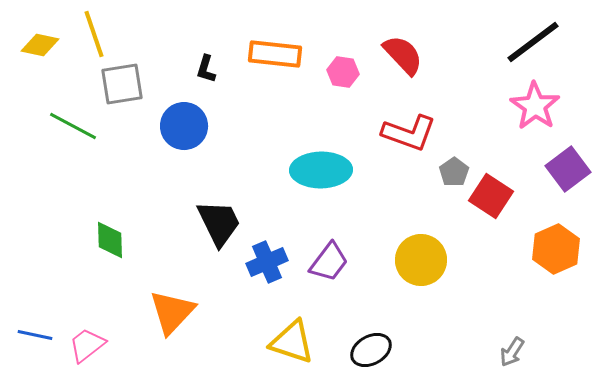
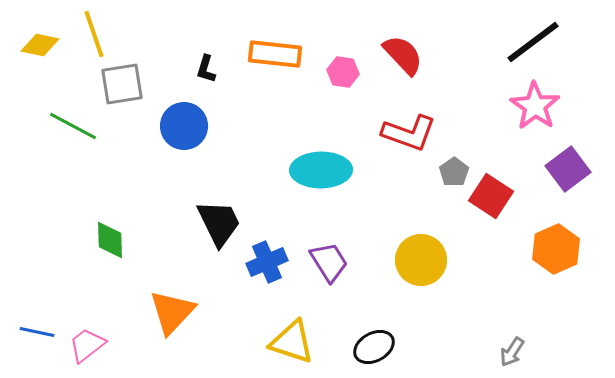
purple trapezoid: rotated 69 degrees counterclockwise
blue line: moved 2 px right, 3 px up
black ellipse: moved 3 px right, 3 px up
